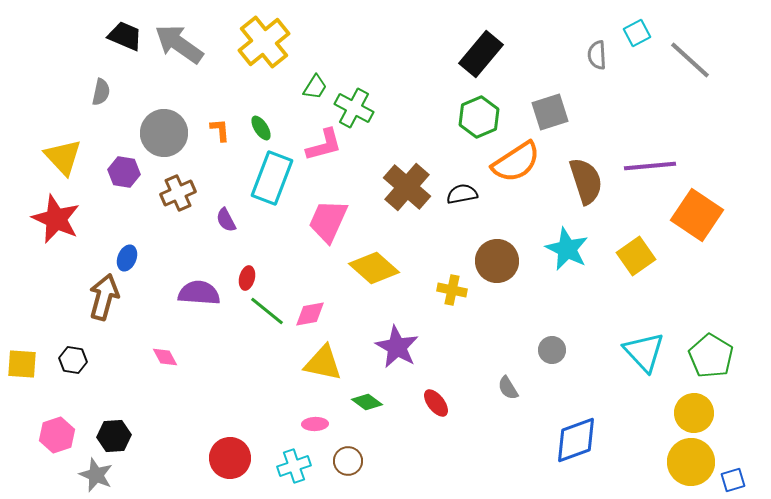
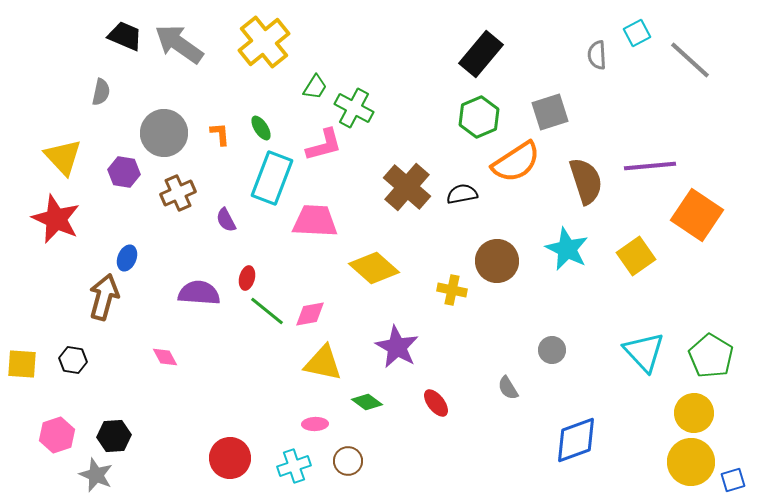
orange L-shape at (220, 130): moved 4 px down
pink trapezoid at (328, 221): moved 13 px left; rotated 69 degrees clockwise
